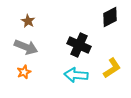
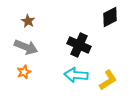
yellow L-shape: moved 4 px left, 12 px down
